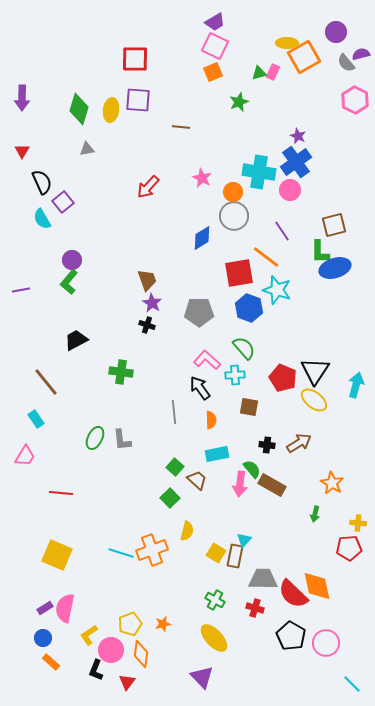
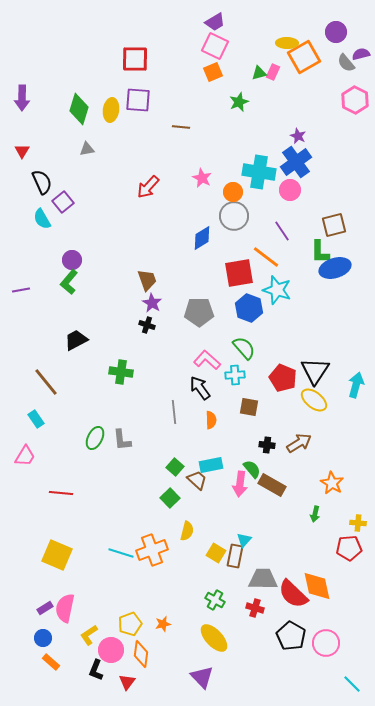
cyan rectangle at (217, 454): moved 6 px left, 11 px down
